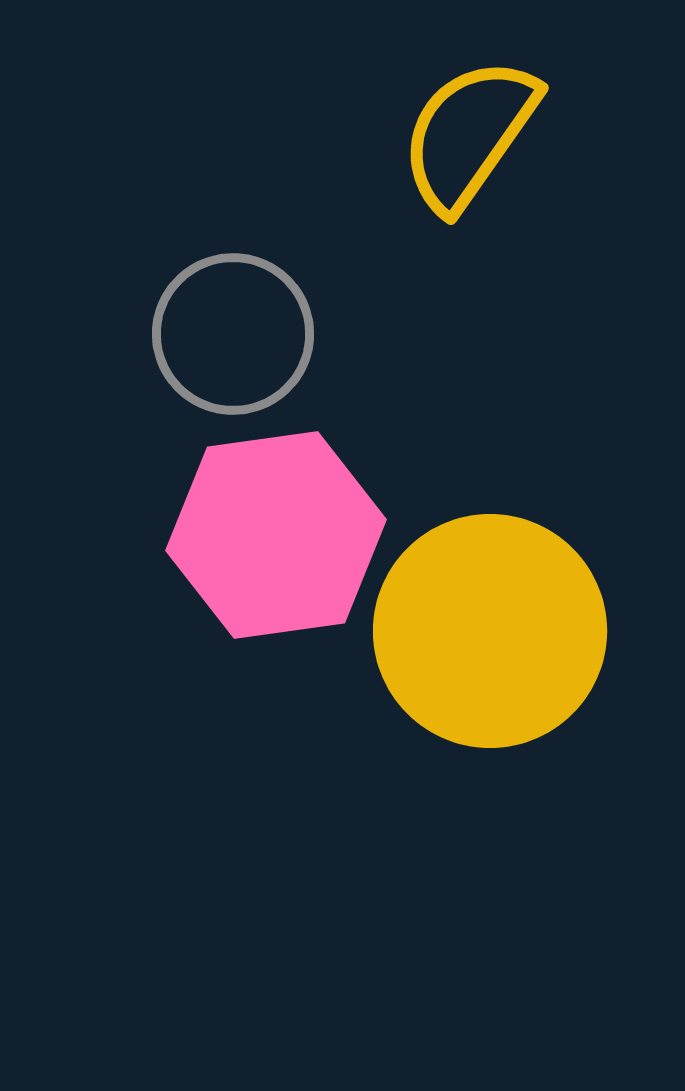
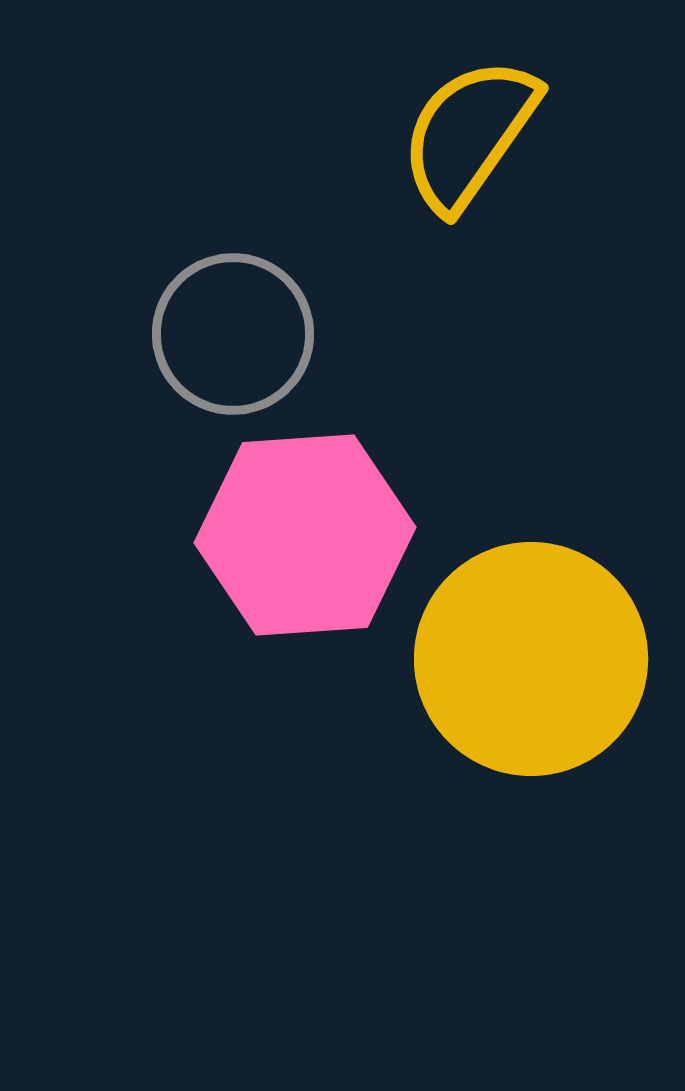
pink hexagon: moved 29 px right; rotated 4 degrees clockwise
yellow circle: moved 41 px right, 28 px down
